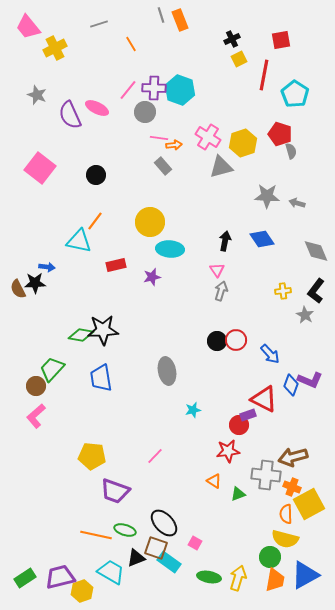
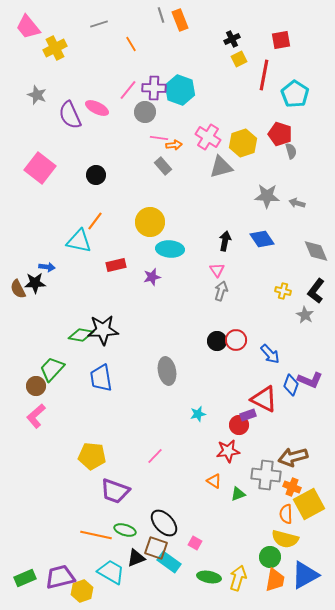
yellow cross at (283, 291): rotated 21 degrees clockwise
cyan star at (193, 410): moved 5 px right, 4 px down
green rectangle at (25, 578): rotated 10 degrees clockwise
